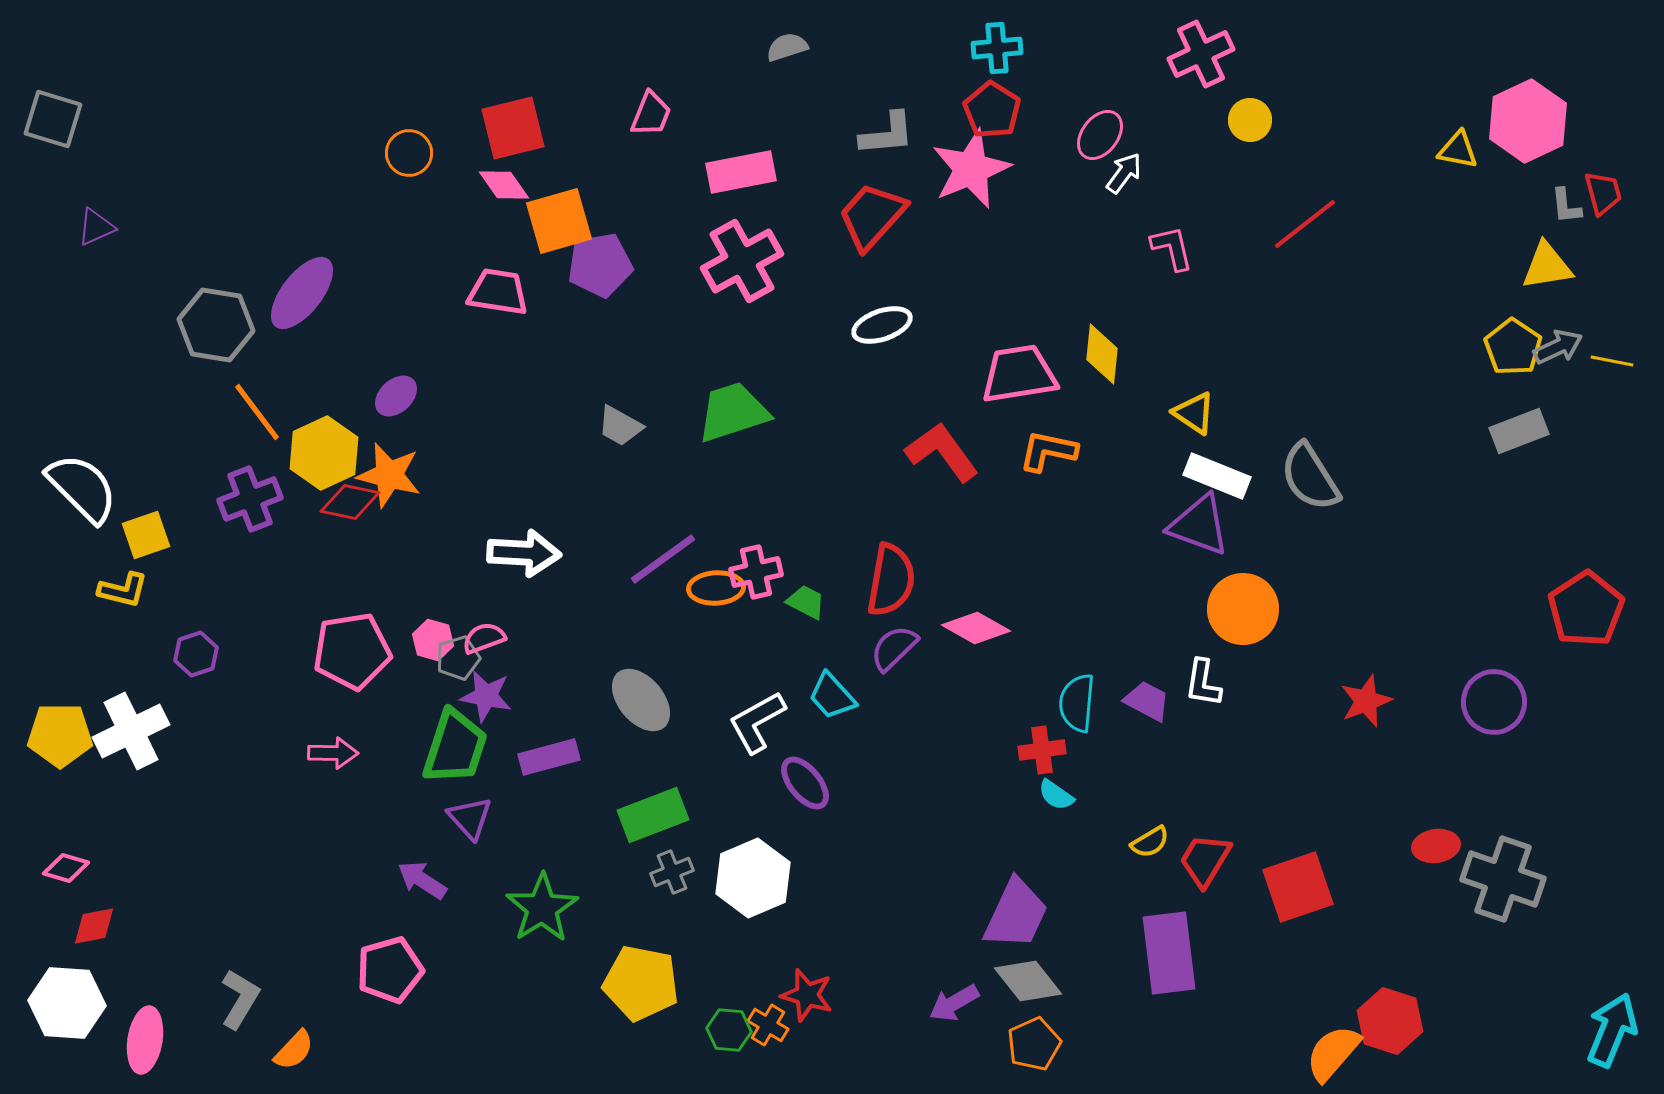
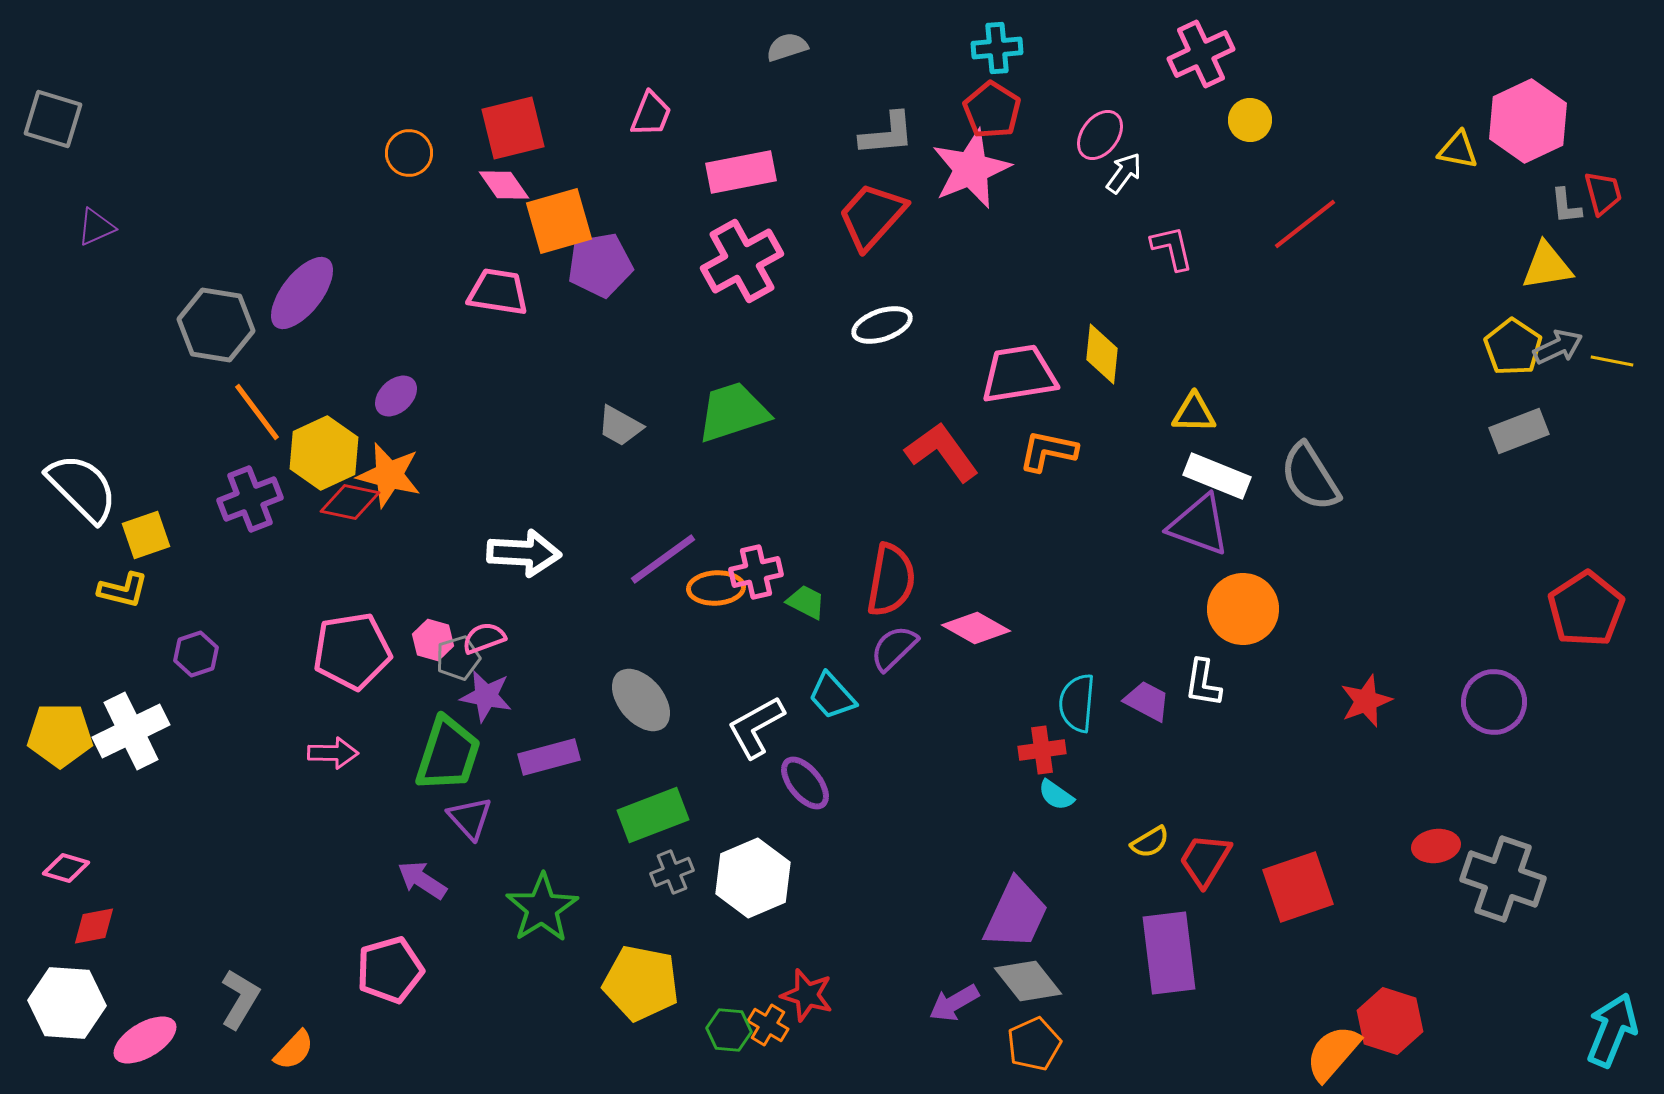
yellow triangle at (1194, 413): rotated 33 degrees counterclockwise
white L-shape at (757, 722): moved 1 px left, 5 px down
green trapezoid at (455, 747): moved 7 px left, 7 px down
pink ellipse at (145, 1040): rotated 50 degrees clockwise
